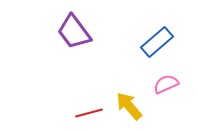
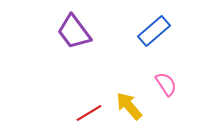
blue rectangle: moved 3 px left, 11 px up
pink semicircle: rotated 80 degrees clockwise
red line: rotated 16 degrees counterclockwise
